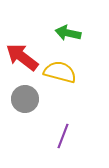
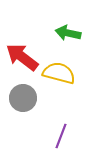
yellow semicircle: moved 1 px left, 1 px down
gray circle: moved 2 px left, 1 px up
purple line: moved 2 px left
